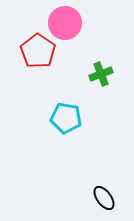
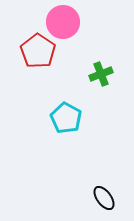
pink circle: moved 2 px left, 1 px up
cyan pentagon: rotated 20 degrees clockwise
